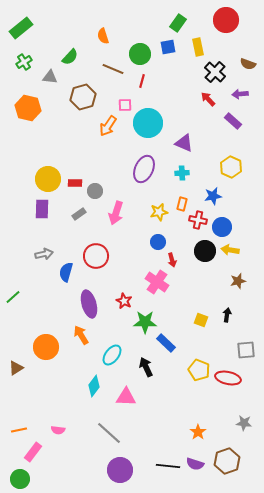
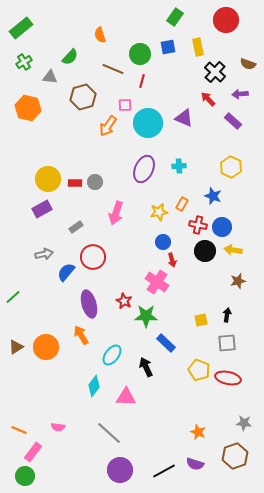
green rectangle at (178, 23): moved 3 px left, 6 px up
orange semicircle at (103, 36): moved 3 px left, 1 px up
purple triangle at (184, 143): moved 25 px up
cyan cross at (182, 173): moved 3 px left, 7 px up
gray circle at (95, 191): moved 9 px up
blue star at (213, 196): rotated 30 degrees clockwise
orange rectangle at (182, 204): rotated 16 degrees clockwise
purple rectangle at (42, 209): rotated 60 degrees clockwise
gray rectangle at (79, 214): moved 3 px left, 13 px down
red cross at (198, 220): moved 5 px down
blue circle at (158, 242): moved 5 px right
yellow arrow at (230, 250): moved 3 px right
red circle at (96, 256): moved 3 px left, 1 px down
blue semicircle at (66, 272): rotated 24 degrees clockwise
yellow square at (201, 320): rotated 32 degrees counterclockwise
green star at (145, 322): moved 1 px right, 6 px up
gray square at (246, 350): moved 19 px left, 7 px up
brown triangle at (16, 368): moved 21 px up
orange line at (19, 430): rotated 35 degrees clockwise
pink semicircle at (58, 430): moved 3 px up
orange star at (198, 432): rotated 14 degrees counterclockwise
brown hexagon at (227, 461): moved 8 px right, 5 px up
black line at (168, 466): moved 4 px left, 5 px down; rotated 35 degrees counterclockwise
green circle at (20, 479): moved 5 px right, 3 px up
